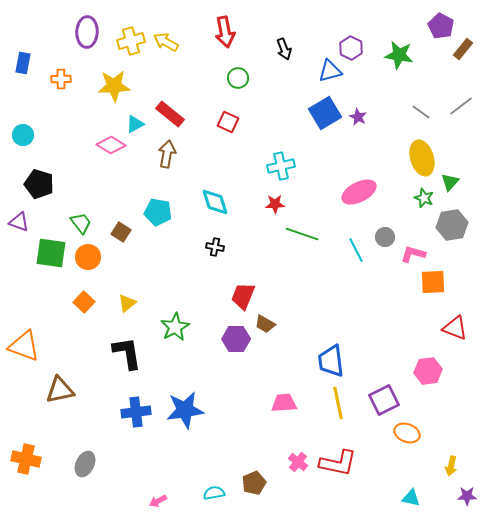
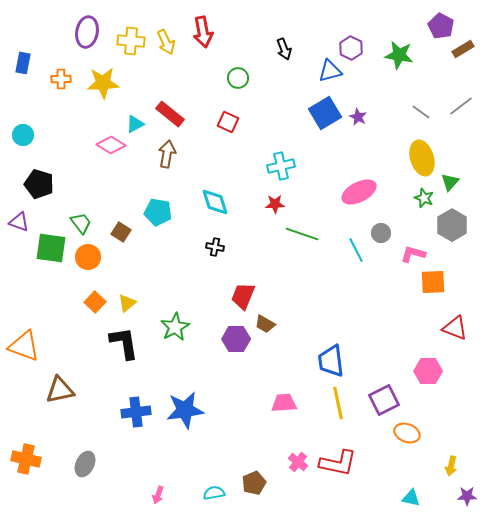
purple ellipse at (87, 32): rotated 8 degrees clockwise
red arrow at (225, 32): moved 22 px left
yellow cross at (131, 41): rotated 20 degrees clockwise
yellow arrow at (166, 42): rotated 145 degrees counterclockwise
brown rectangle at (463, 49): rotated 20 degrees clockwise
yellow star at (114, 86): moved 11 px left, 3 px up
gray hexagon at (452, 225): rotated 20 degrees counterclockwise
gray circle at (385, 237): moved 4 px left, 4 px up
green square at (51, 253): moved 5 px up
orange square at (84, 302): moved 11 px right
black L-shape at (127, 353): moved 3 px left, 10 px up
pink hexagon at (428, 371): rotated 8 degrees clockwise
pink arrow at (158, 501): moved 6 px up; rotated 42 degrees counterclockwise
